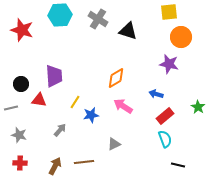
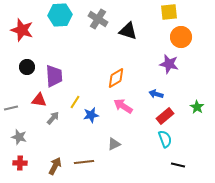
black circle: moved 6 px right, 17 px up
green star: moved 1 px left
gray arrow: moved 7 px left, 12 px up
gray star: moved 2 px down
